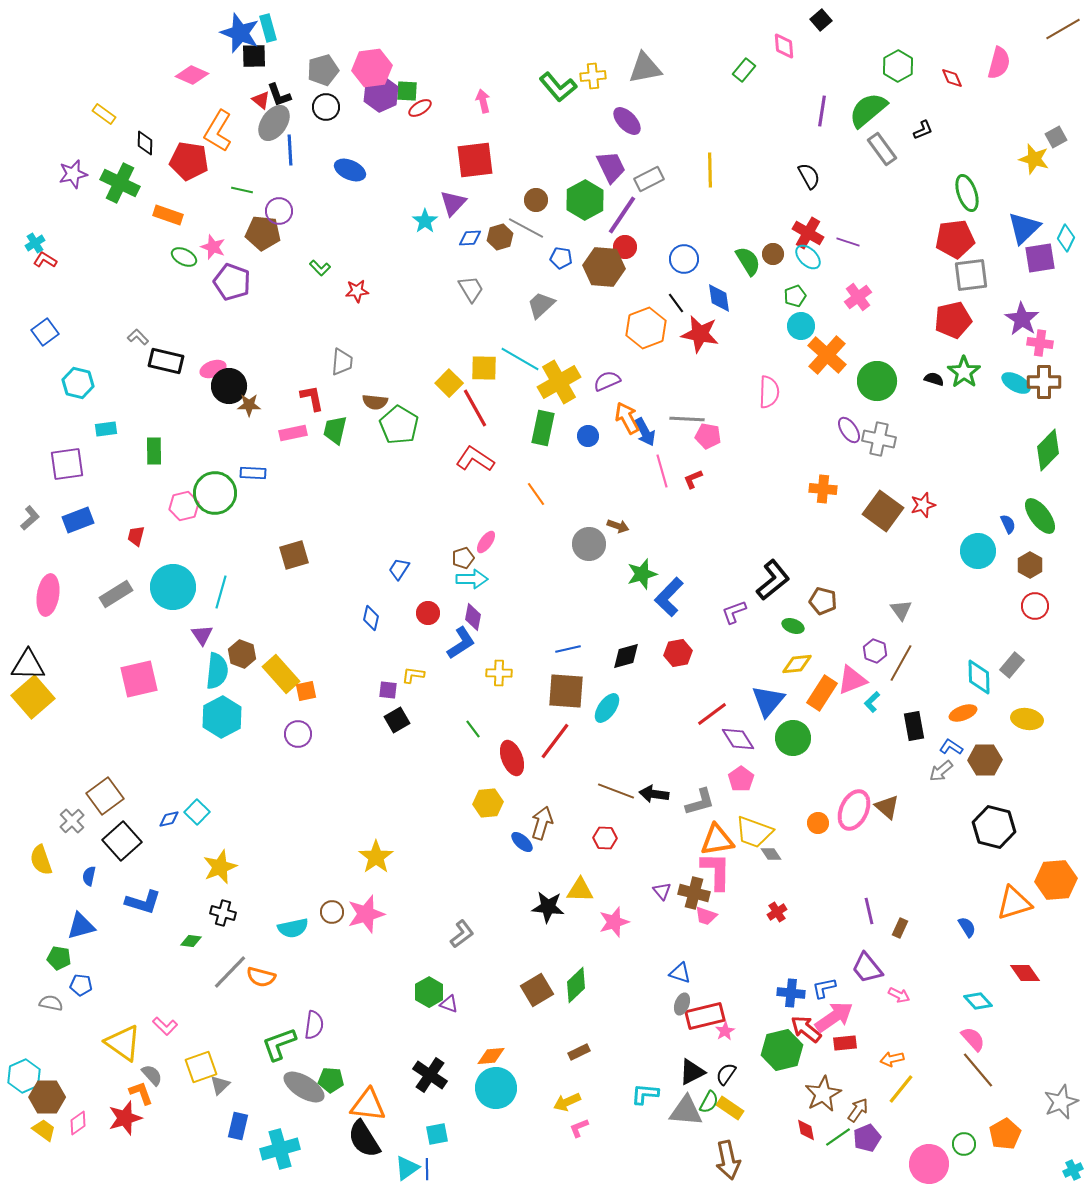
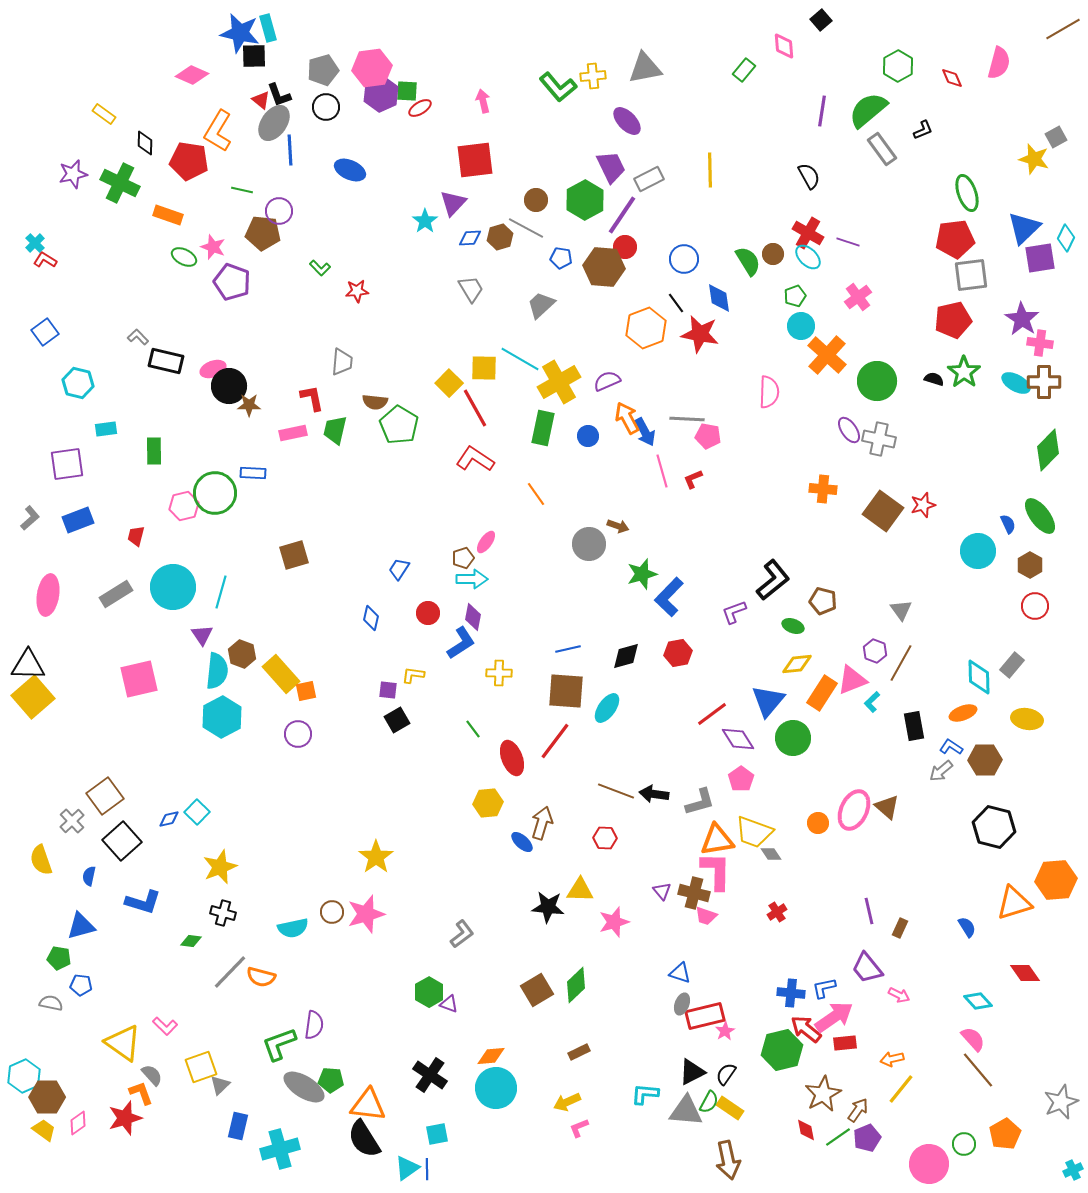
blue star at (240, 33): rotated 9 degrees counterclockwise
cyan cross at (35, 243): rotated 12 degrees counterclockwise
